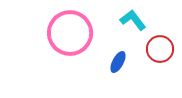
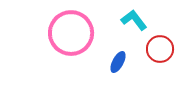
cyan L-shape: moved 1 px right
pink circle: moved 1 px right
